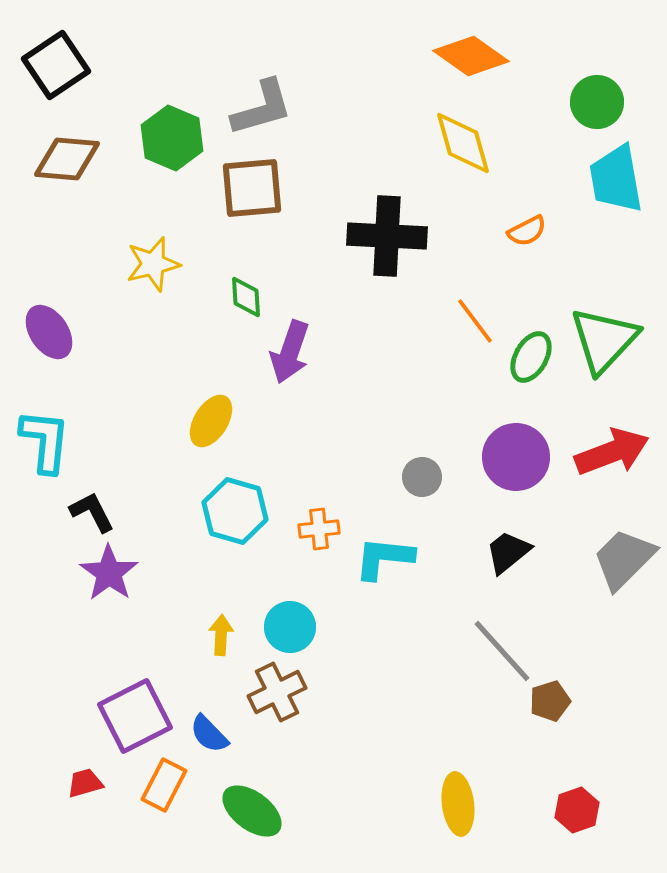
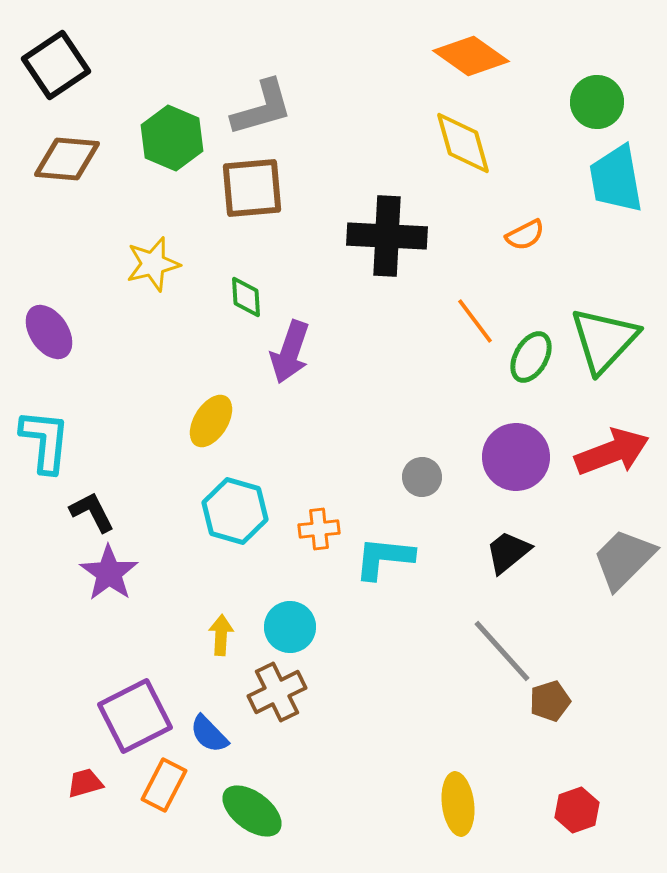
orange semicircle at (527, 231): moved 2 px left, 4 px down
